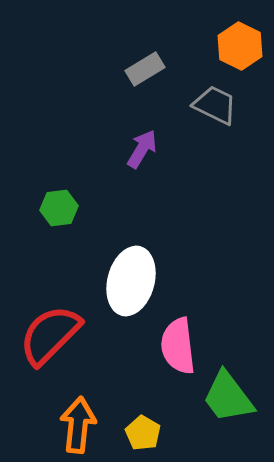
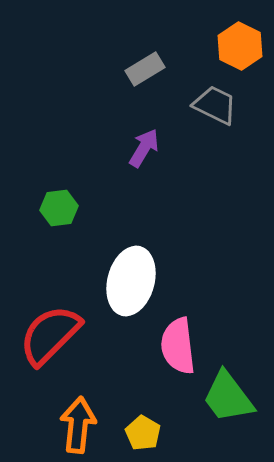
purple arrow: moved 2 px right, 1 px up
